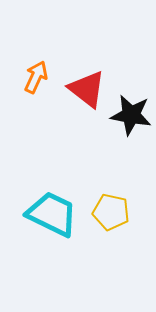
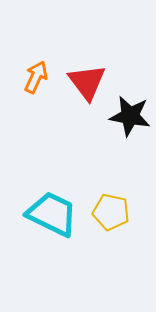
red triangle: moved 7 px up; rotated 15 degrees clockwise
black star: moved 1 px left, 1 px down
